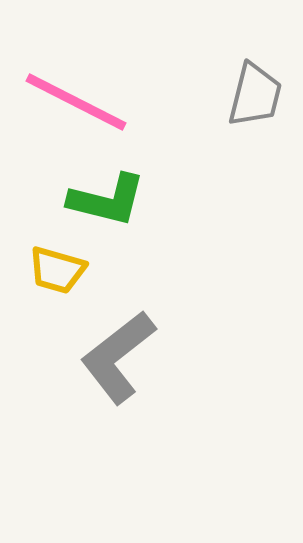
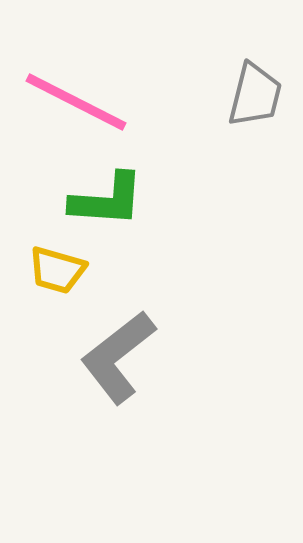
green L-shape: rotated 10 degrees counterclockwise
